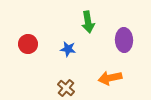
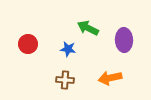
green arrow: moved 6 px down; rotated 125 degrees clockwise
brown cross: moved 1 px left, 8 px up; rotated 36 degrees counterclockwise
